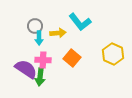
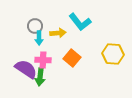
yellow hexagon: rotated 20 degrees counterclockwise
